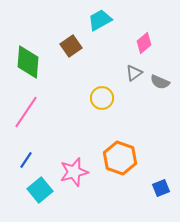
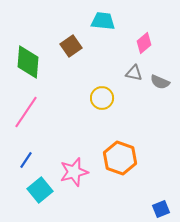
cyan trapezoid: moved 3 px right, 1 px down; rotated 35 degrees clockwise
gray triangle: rotated 48 degrees clockwise
blue square: moved 21 px down
